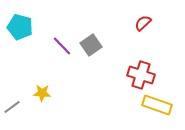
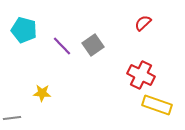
cyan pentagon: moved 4 px right, 3 px down
gray square: moved 2 px right
red cross: rotated 8 degrees clockwise
gray line: moved 11 px down; rotated 30 degrees clockwise
